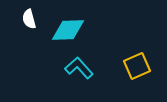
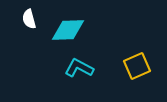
cyan L-shape: rotated 20 degrees counterclockwise
